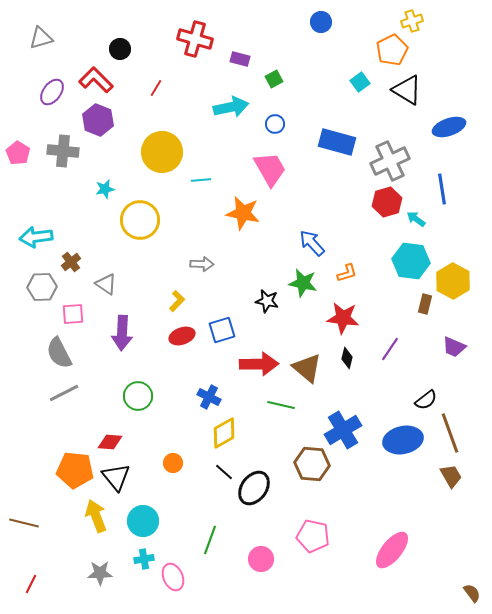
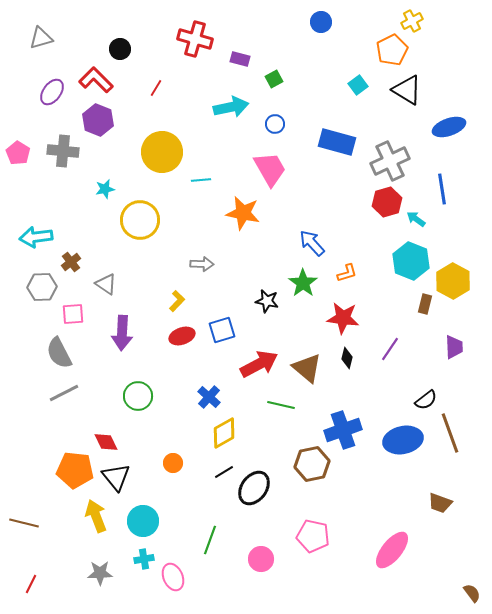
yellow cross at (412, 21): rotated 10 degrees counterclockwise
cyan square at (360, 82): moved 2 px left, 3 px down
cyan hexagon at (411, 261): rotated 15 degrees clockwise
green star at (303, 283): rotated 24 degrees clockwise
purple trapezoid at (454, 347): rotated 115 degrees counterclockwise
red arrow at (259, 364): rotated 27 degrees counterclockwise
blue cross at (209, 397): rotated 15 degrees clockwise
blue cross at (343, 430): rotated 12 degrees clockwise
red diamond at (110, 442): moved 4 px left; rotated 60 degrees clockwise
brown hexagon at (312, 464): rotated 16 degrees counterclockwise
black line at (224, 472): rotated 72 degrees counterclockwise
brown trapezoid at (451, 476): moved 11 px left, 27 px down; rotated 140 degrees clockwise
